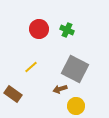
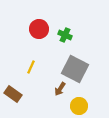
green cross: moved 2 px left, 5 px down
yellow line: rotated 24 degrees counterclockwise
brown arrow: rotated 40 degrees counterclockwise
yellow circle: moved 3 px right
